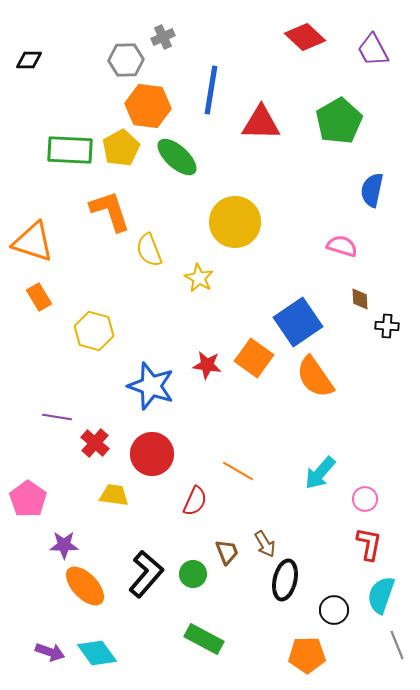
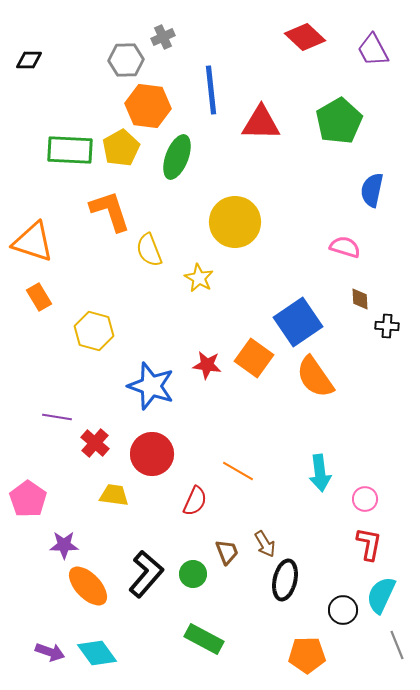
blue line at (211, 90): rotated 15 degrees counterclockwise
green ellipse at (177, 157): rotated 69 degrees clockwise
pink semicircle at (342, 246): moved 3 px right, 1 px down
cyan arrow at (320, 473): rotated 48 degrees counterclockwise
orange ellipse at (85, 586): moved 3 px right
cyan semicircle at (381, 595): rotated 6 degrees clockwise
black circle at (334, 610): moved 9 px right
